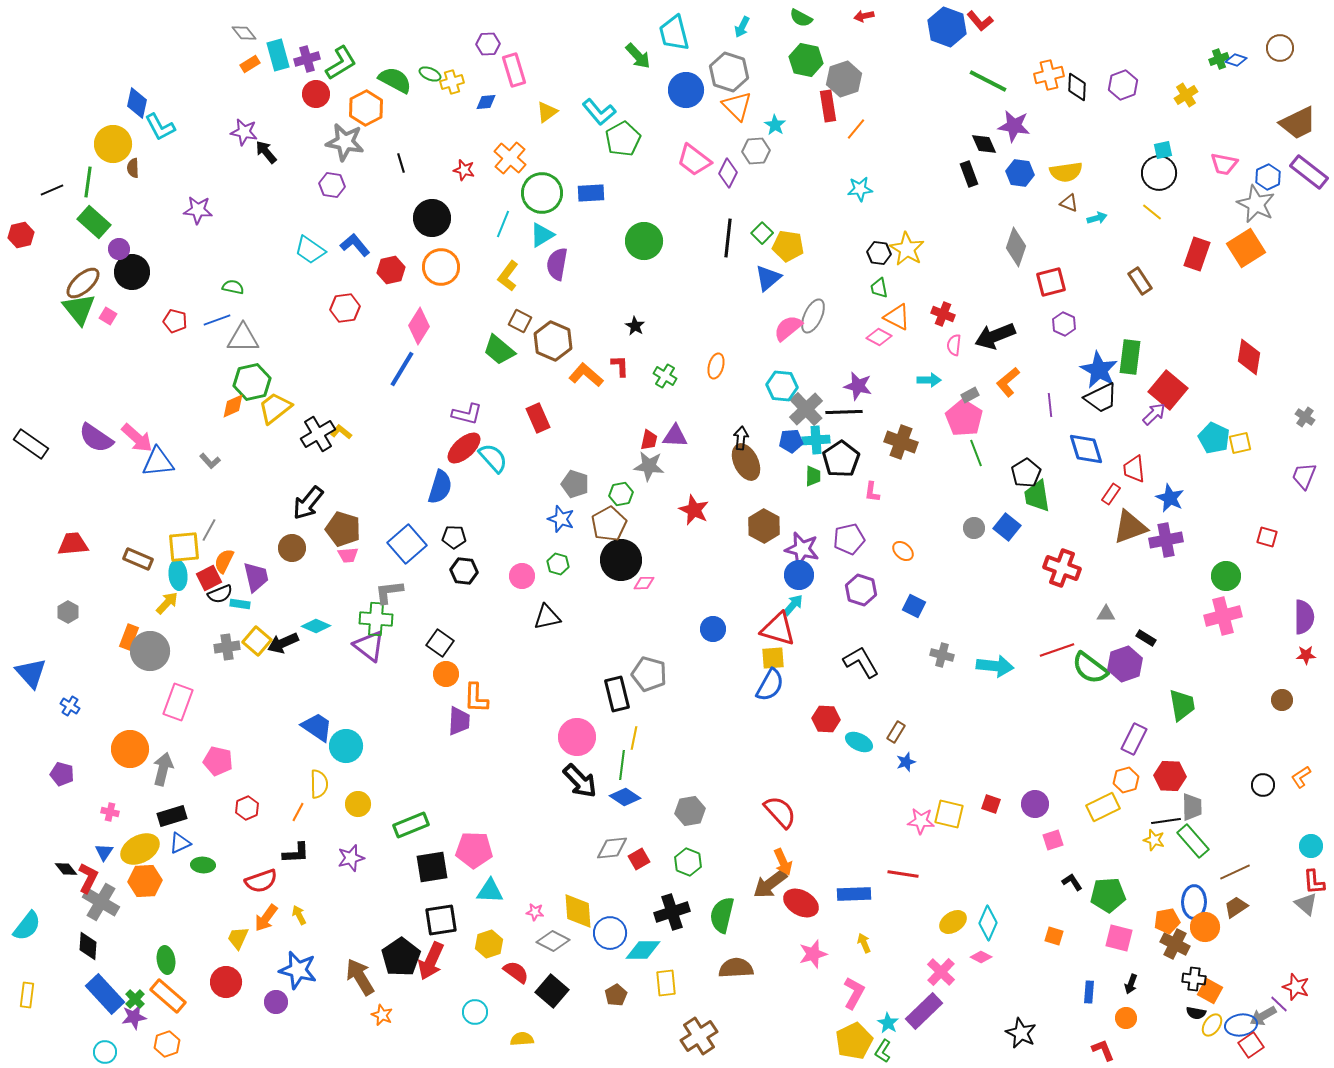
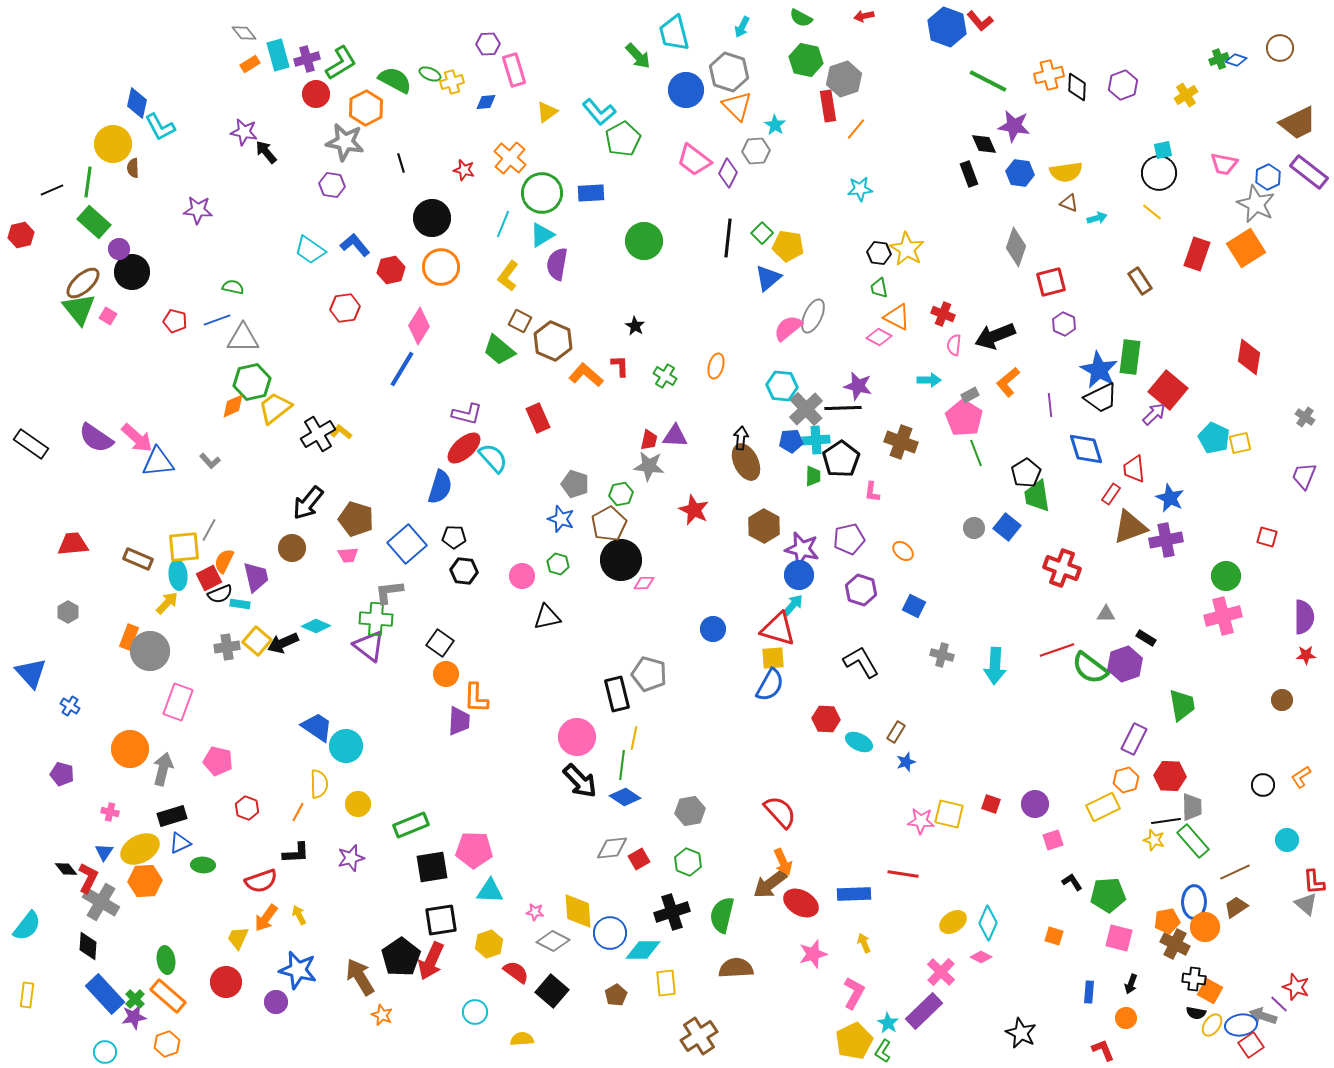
black line at (844, 412): moved 1 px left, 4 px up
brown pentagon at (343, 529): moved 13 px right, 10 px up
cyan arrow at (995, 666): rotated 87 degrees clockwise
red hexagon at (247, 808): rotated 15 degrees counterclockwise
cyan circle at (1311, 846): moved 24 px left, 6 px up
gray arrow at (1263, 1016): rotated 48 degrees clockwise
